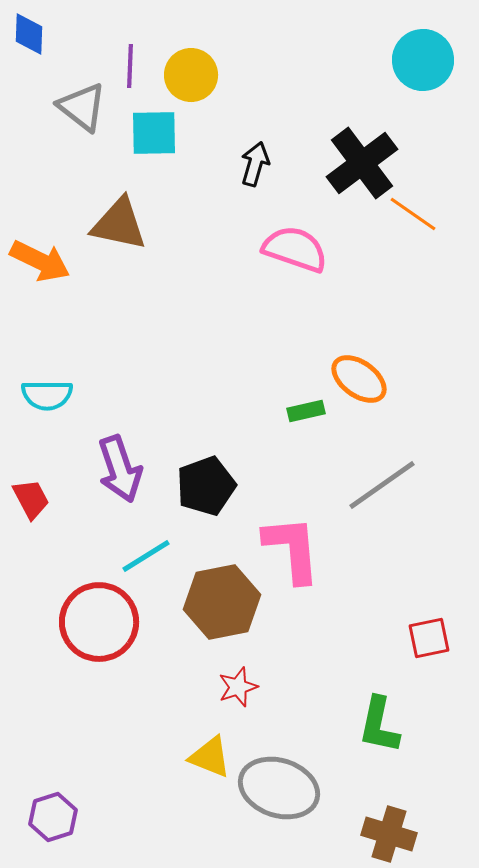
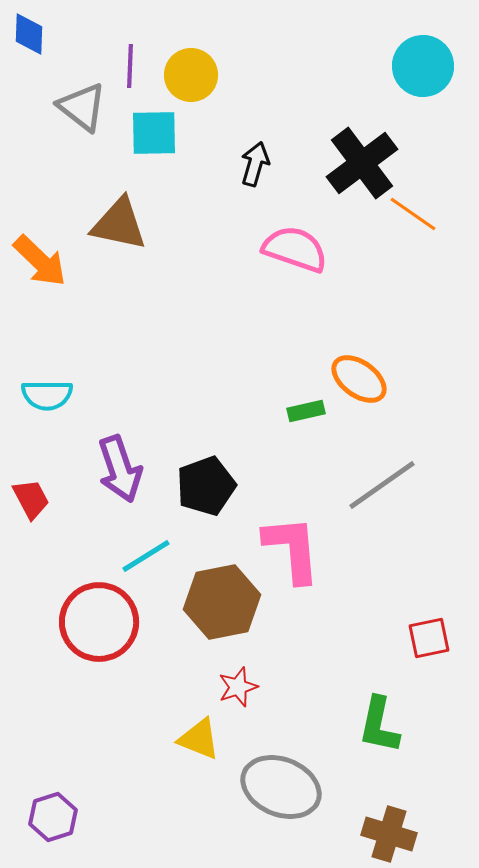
cyan circle: moved 6 px down
orange arrow: rotated 18 degrees clockwise
yellow triangle: moved 11 px left, 18 px up
gray ellipse: moved 2 px right, 1 px up; rotated 4 degrees clockwise
